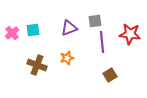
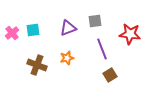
purple triangle: moved 1 px left
purple line: moved 7 px down; rotated 15 degrees counterclockwise
